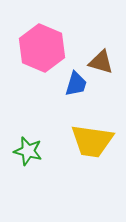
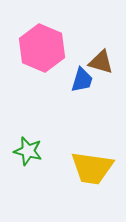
blue trapezoid: moved 6 px right, 4 px up
yellow trapezoid: moved 27 px down
